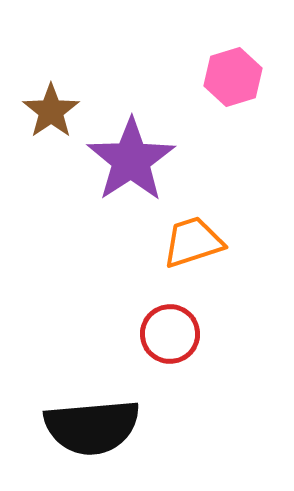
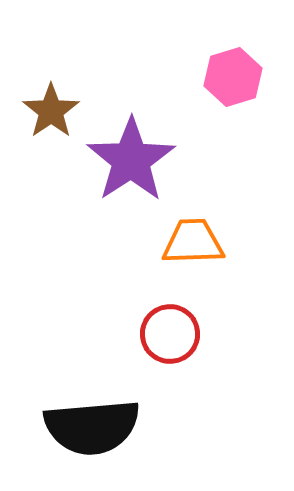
orange trapezoid: rotated 16 degrees clockwise
